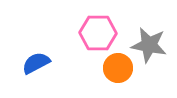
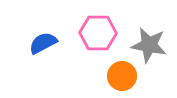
blue semicircle: moved 7 px right, 20 px up
orange circle: moved 4 px right, 8 px down
